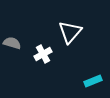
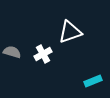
white triangle: rotated 30 degrees clockwise
gray semicircle: moved 9 px down
